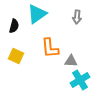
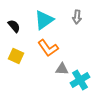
cyan triangle: moved 7 px right, 6 px down
black semicircle: rotated 56 degrees counterclockwise
orange L-shape: moved 2 px left; rotated 30 degrees counterclockwise
gray triangle: moved 9 px left, 8 px down
